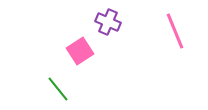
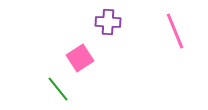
purple cross: rotated 20 degrees counterclockwise
pink square: moved 7 px down
